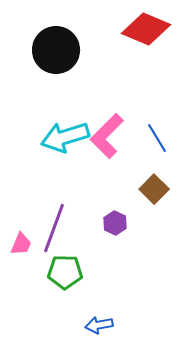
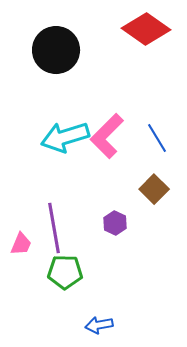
red diamond: rotated 12 degrees clockwise
purple line: rotated 30 degrees counterclockwise
